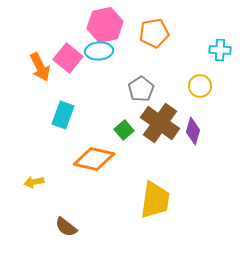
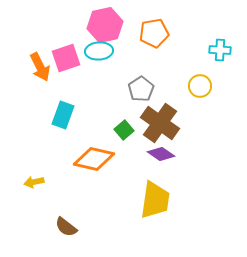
pink square: moved 2 px left; rotated 32 degrees clockwise
purple diamond: moved 32 px left, 23 px down; rotated 72 degrees counterclockwise
